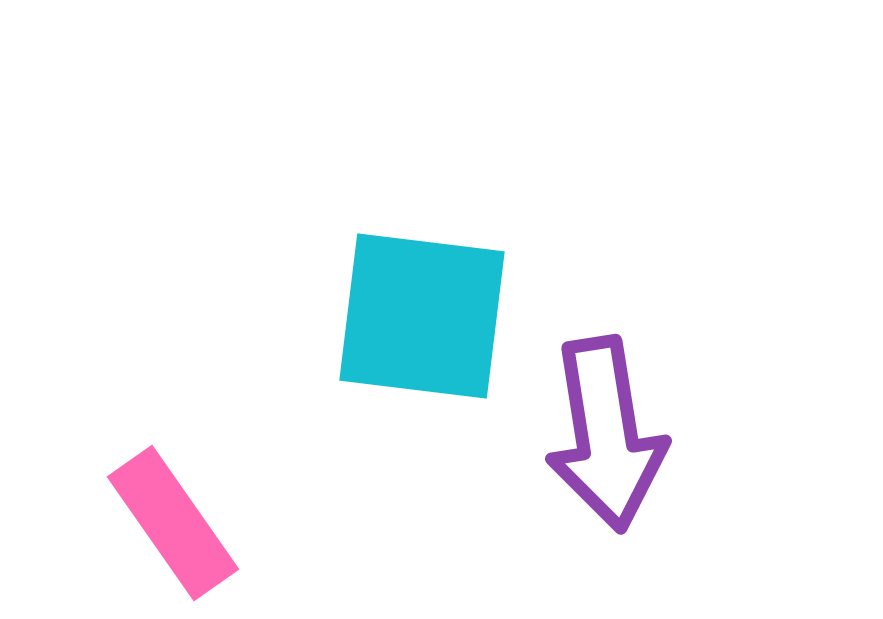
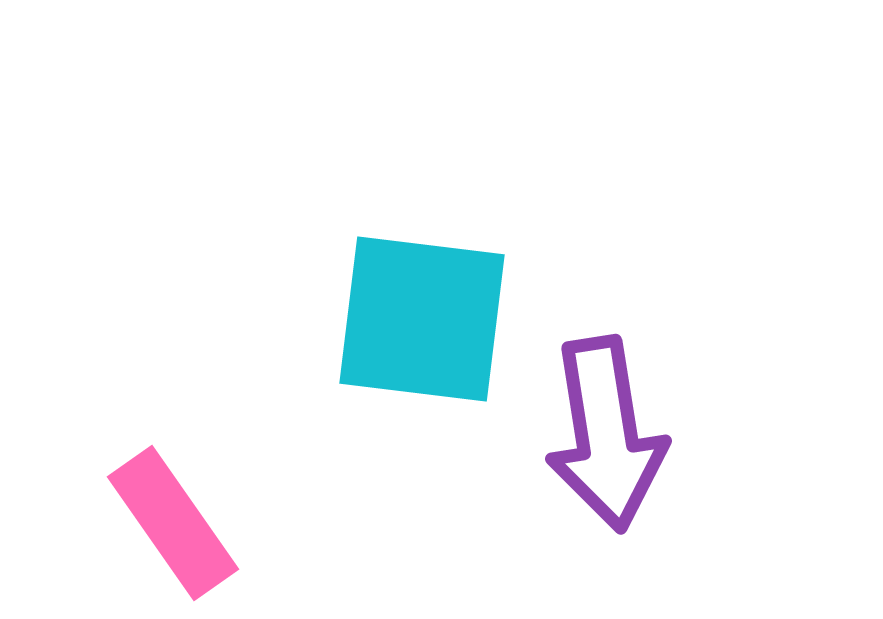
cyan square: moved 3 px down
